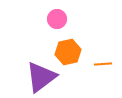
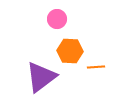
orange hexagon: moved 2 px right, 1 px up; rotated 15 degrees clockwise
orange line: moved 7 px left, 3 px down
